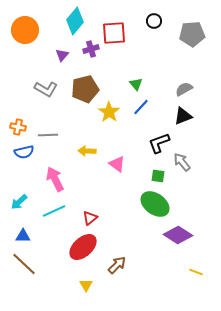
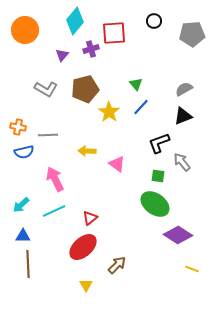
cyan arrow: moved 2 px right, 3 px down
brown line: moved 4 px right; rotated 44 degrees clockwise
yellow line: moved 4 px left, 3 px up
